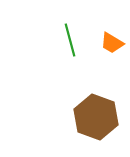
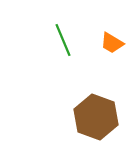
green line: moved 7 px left; rotated 8 degrees counterclockwise
